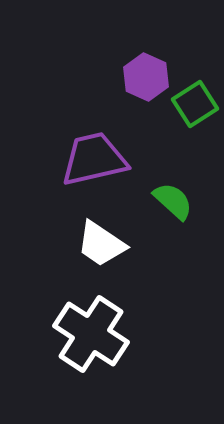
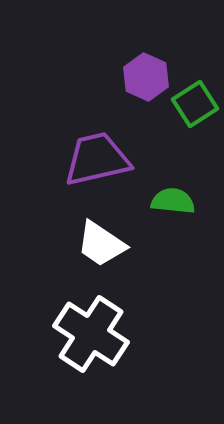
purple trapezoid: moved 3 px right
green semicircle: rotated 36 degrees counterclockwise
